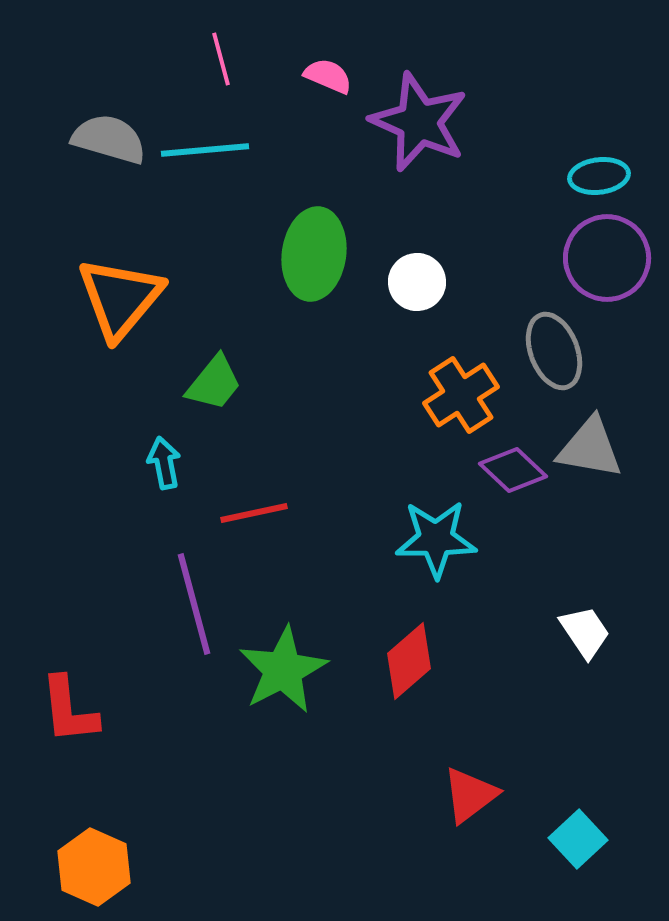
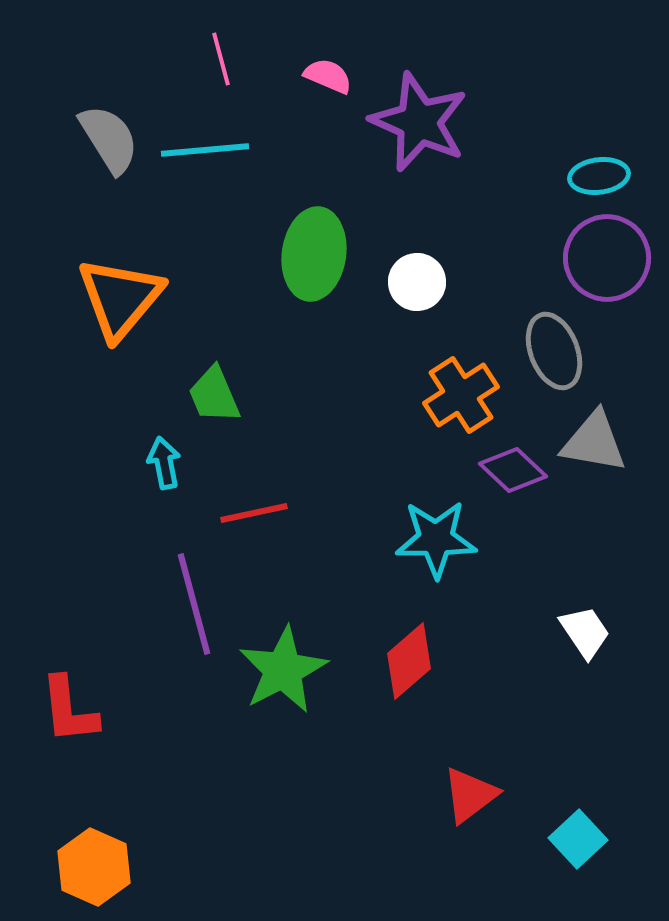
gray semicircle: rotated 42 degrees clockwise
green trapezoid: moved 12 px down; rotated 118 degrees clockwise
gray triangle: moved 4 px right, 6 px up
